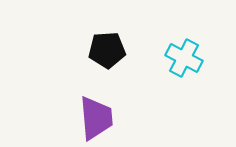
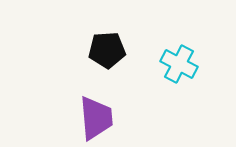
cyan cross: moved 5 px left, 6 px down
